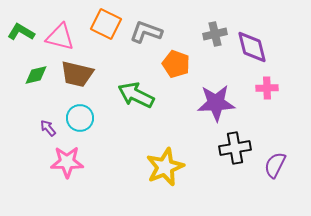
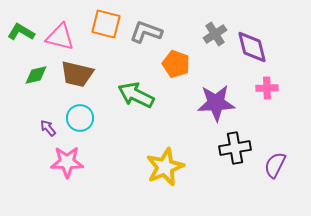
orange square: rotated 12 degrees counterclockwise
gray cross: rotated 20 degrees counterclockwise
